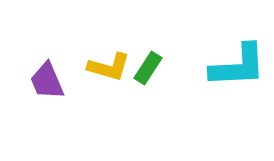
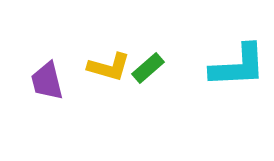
green rectangle: rotated 16 degrees clockwise
purple trapezoid: rotated 9 degrees clockwise
